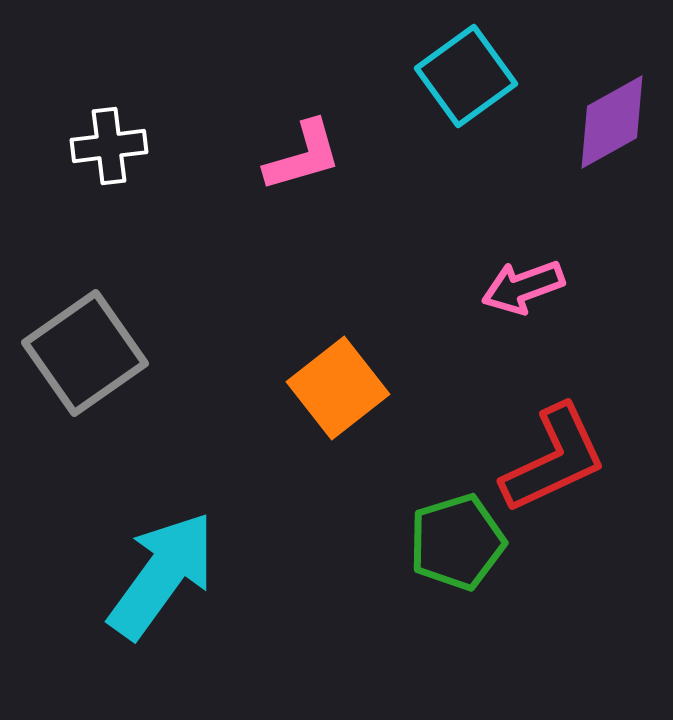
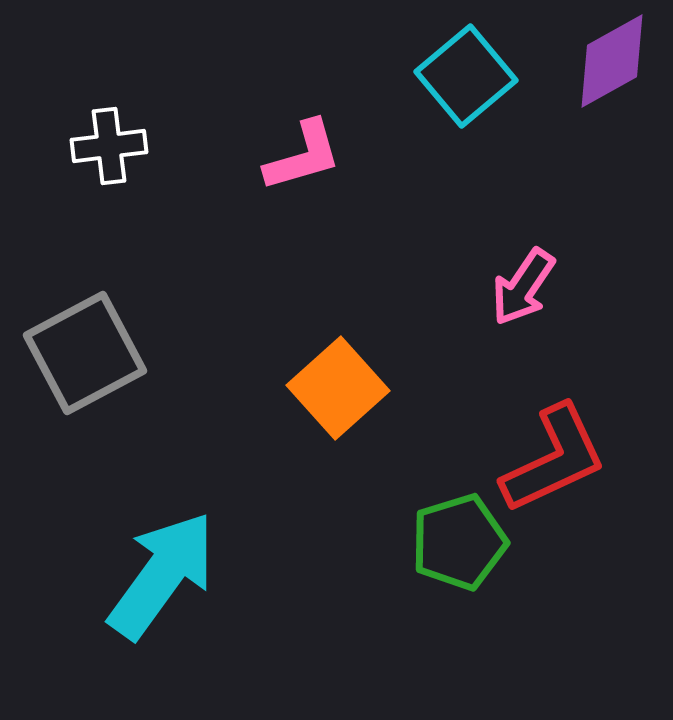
cyan square: rotated 4 degrees counterclockwise
purple diamond: moved 61 px up
pink arrow: rotated 36 degrees counterclockwise
gray square: rotated 7 degrees clockwise
orange square: rotated 4 degrees counterclockwise
green pentagon: moved 2 px right
